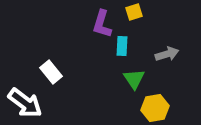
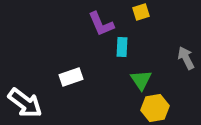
yellow square: moved 7 px right
purple L-shape: moved 1 px left; rotated 40 degrees counterclockwise
cyan rectangle: moved 1 px down
gray arrow: moved 19 px right, 4 px down; rotated 100 degrees counterclockwise
white rectangle: moved 20 px right, 5 px down; rotated 70 degrees counterclockwise
green triangle: moved 7 px right, 1 px down
